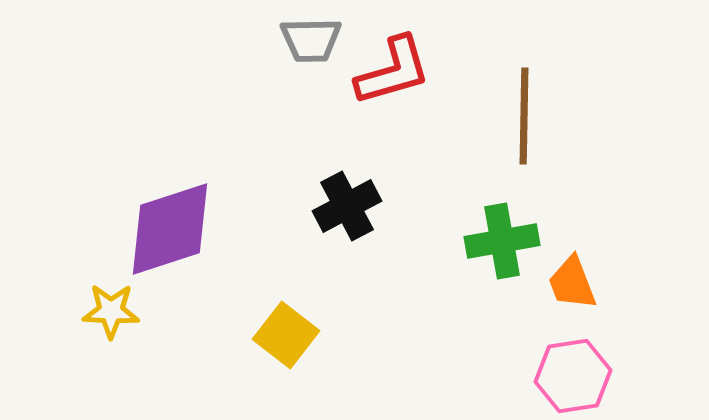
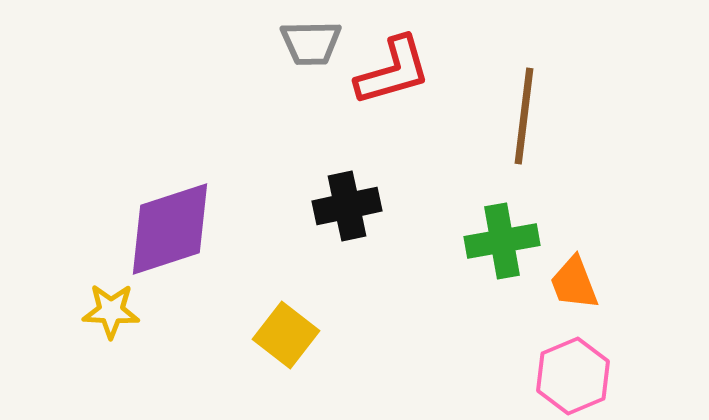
gray trapezoid: moved 3 px down
brown line: rotated 6 degrees clockwise
black cross: rotated 16 degrees clockwise
orange trapezoid: moved 2 px right
pink hexagon: rotated 14 degrees counterclockwise
